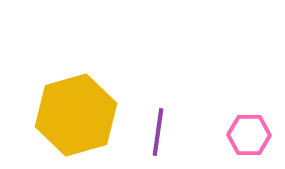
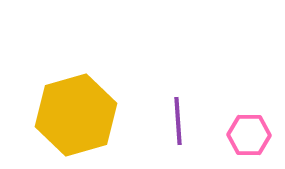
purple line: moved 20 px right, 11 px up; rotated 12 degrees counterclockwise
